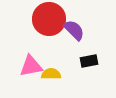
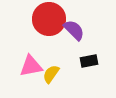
yellow semicircle: rotated 54 degrees counterclockwise
